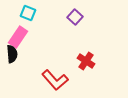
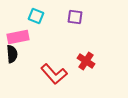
cyan square: moved 8 px right, 3 px down
purple square: rotated 35 degrees counterclockwise
pink rectangle: rotated 45 degrees clockwise
red L-shape: moved 1 px left, 6 px up
